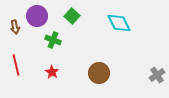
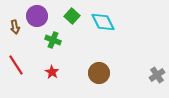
cyan diamond: moved 16 px left, 1 px up
red line: rotated 20 degrees counterclockwise
